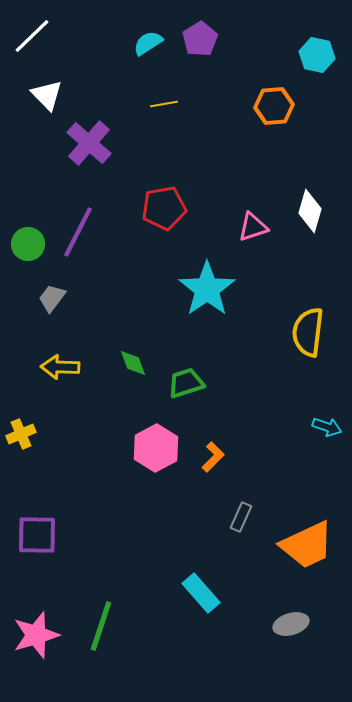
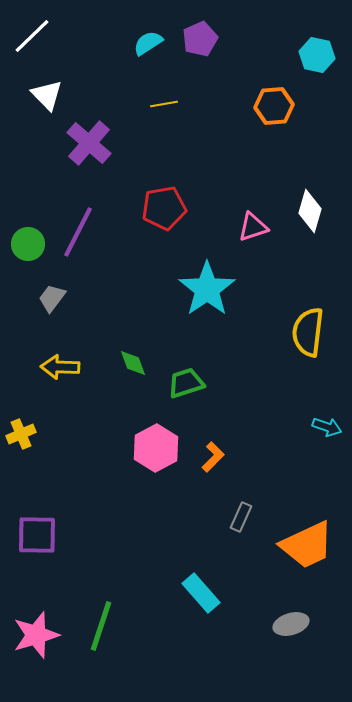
purple pentagon: rotated 8 degrees clockwise
